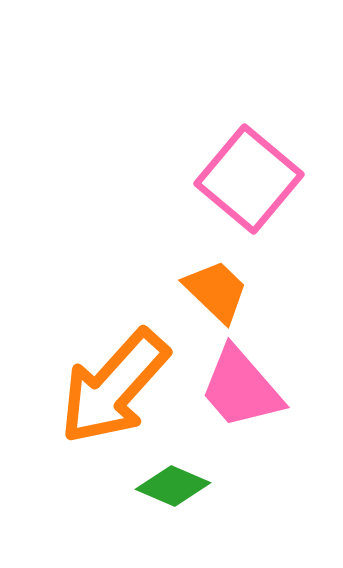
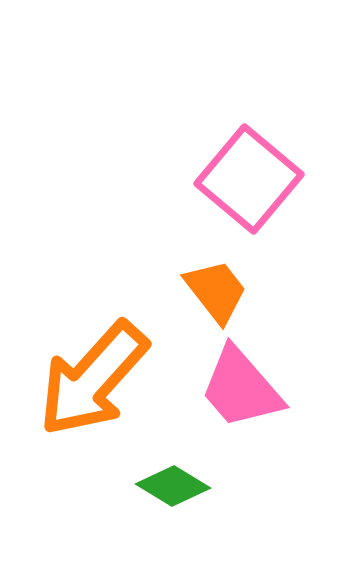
orange trapezoid: rotated 8 degrees clockwise
orange arrow: moved 21 px left, 8 px up
green diamond: rotated 8 degrees clockwise
